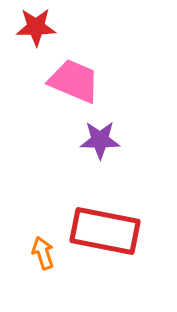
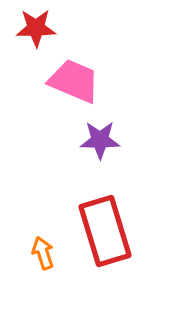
red star: moved 1 px down
red rectangle: rotated 62 degrees clockwise
